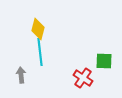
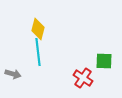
cyan line: moved 2 px left
gray arrow: moved 8 px left, 1 px up; rotated 112 degrees clockwise
